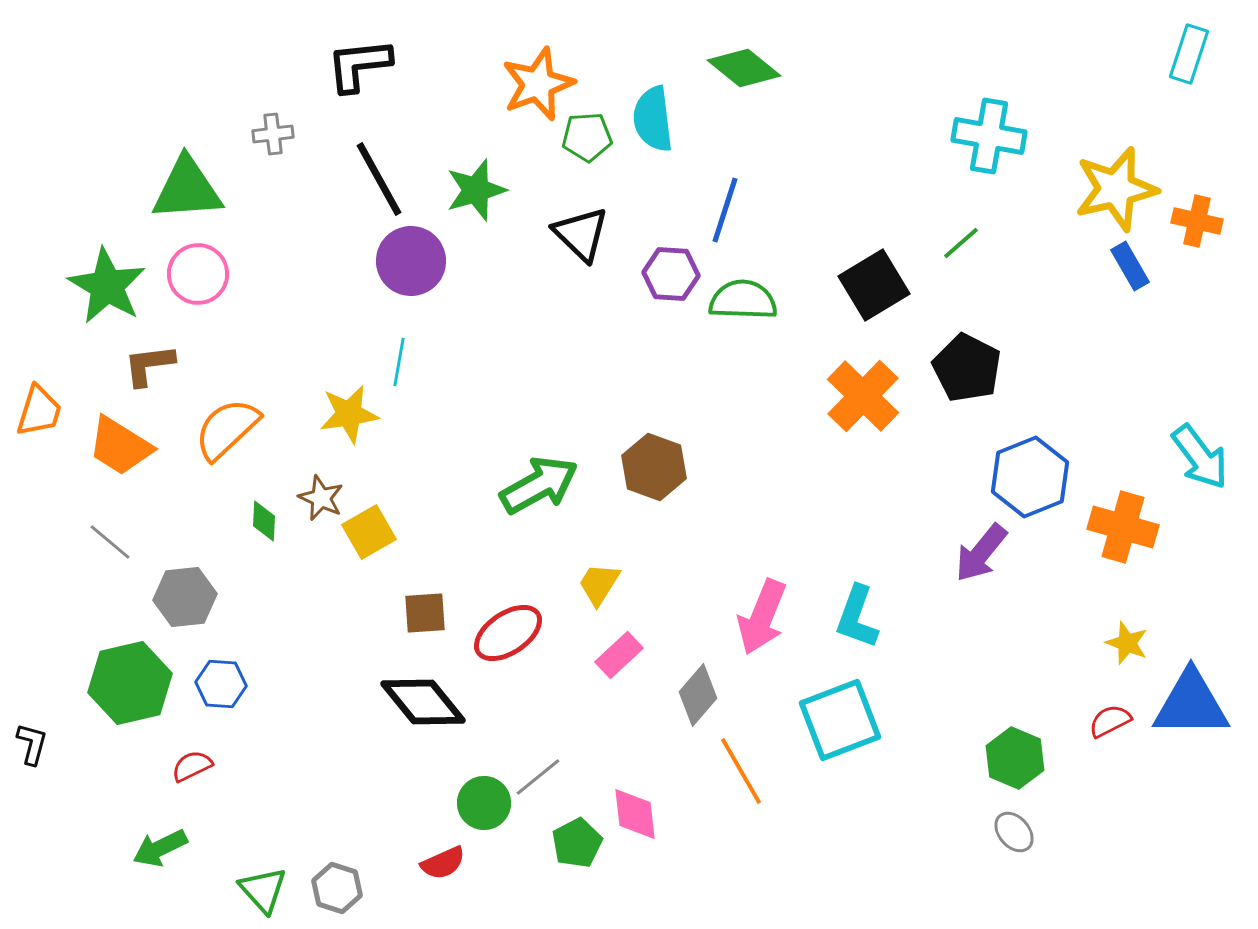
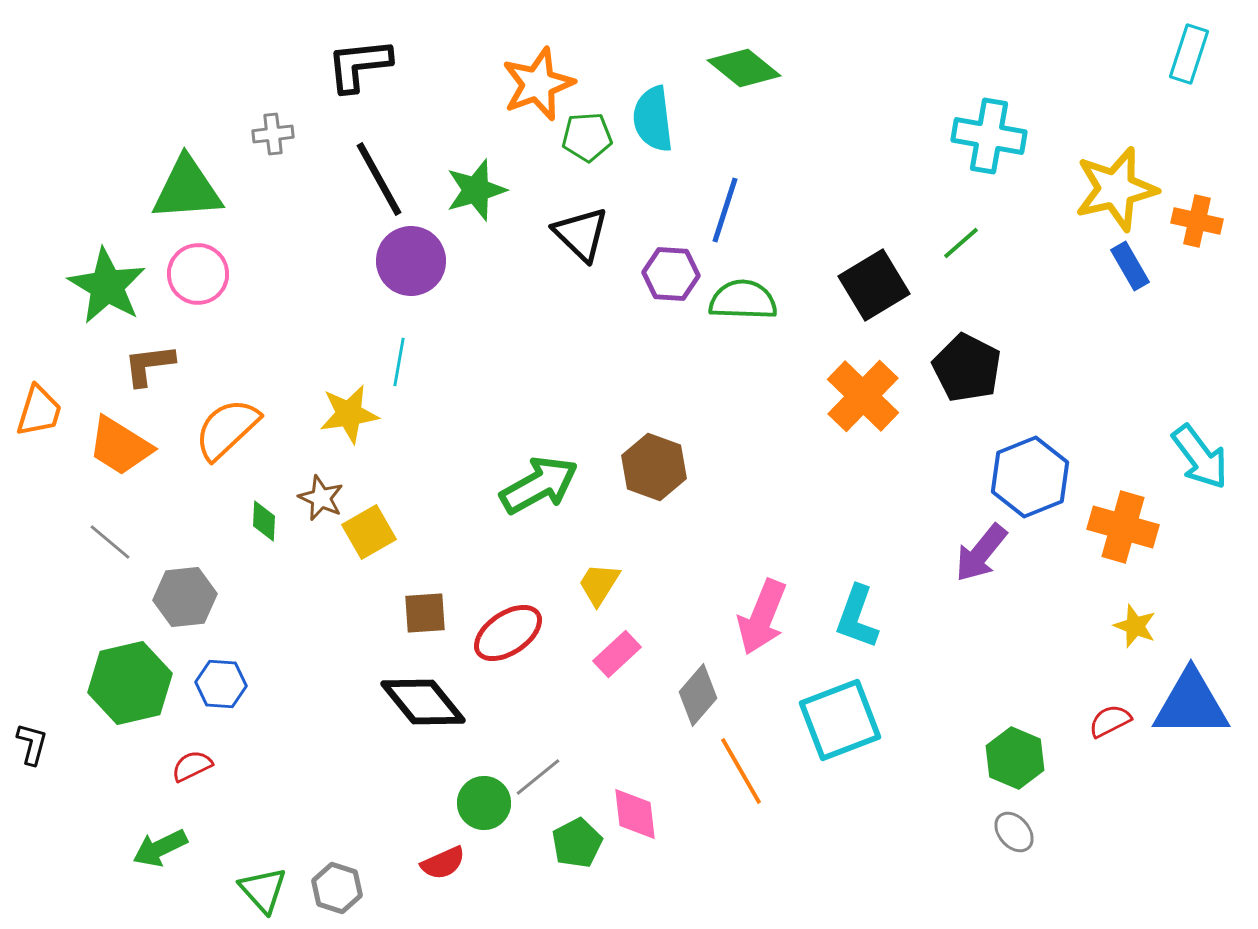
yellow star at (1127, 643): moved 8 px right, 17 px up
pink rectangle at (619, 655): moved 2 px left, 1 px up
